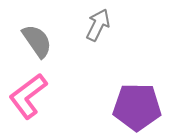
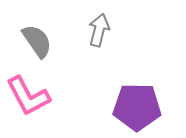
gray arrow: moved 1 px right, 5 px down; rotated 12 degrees counterclockwise
pink L-shape: rotated 81 degrees counterclockwise
